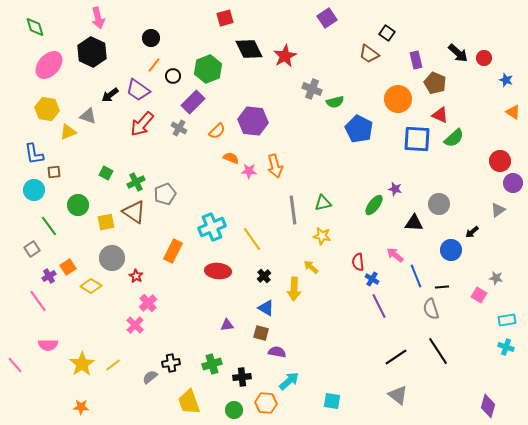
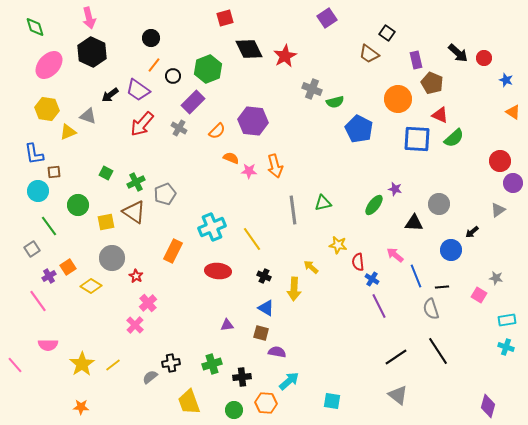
pink arrow at (98, 18): moved 9 px left
brown pentagon at (435, 83): moved 3 px left
cyan circle at (34, 190): moved 4 px right, 1 px down
yellow star at (322, 236): moved 16 px right, 9 px down
black cross at (264, 276): rotated 24 degrees counterclockwise
